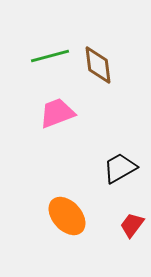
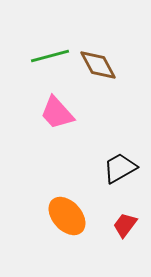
brown diamond: rotated 21 degrees counterclockwise
pink trapezoid: rotated 111 degrees counterclockwise
red trapezoid: moved 7 px left
